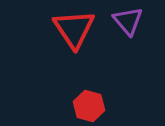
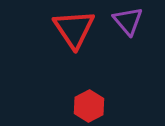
red hexagon: rotated 16 degrees clockwise
